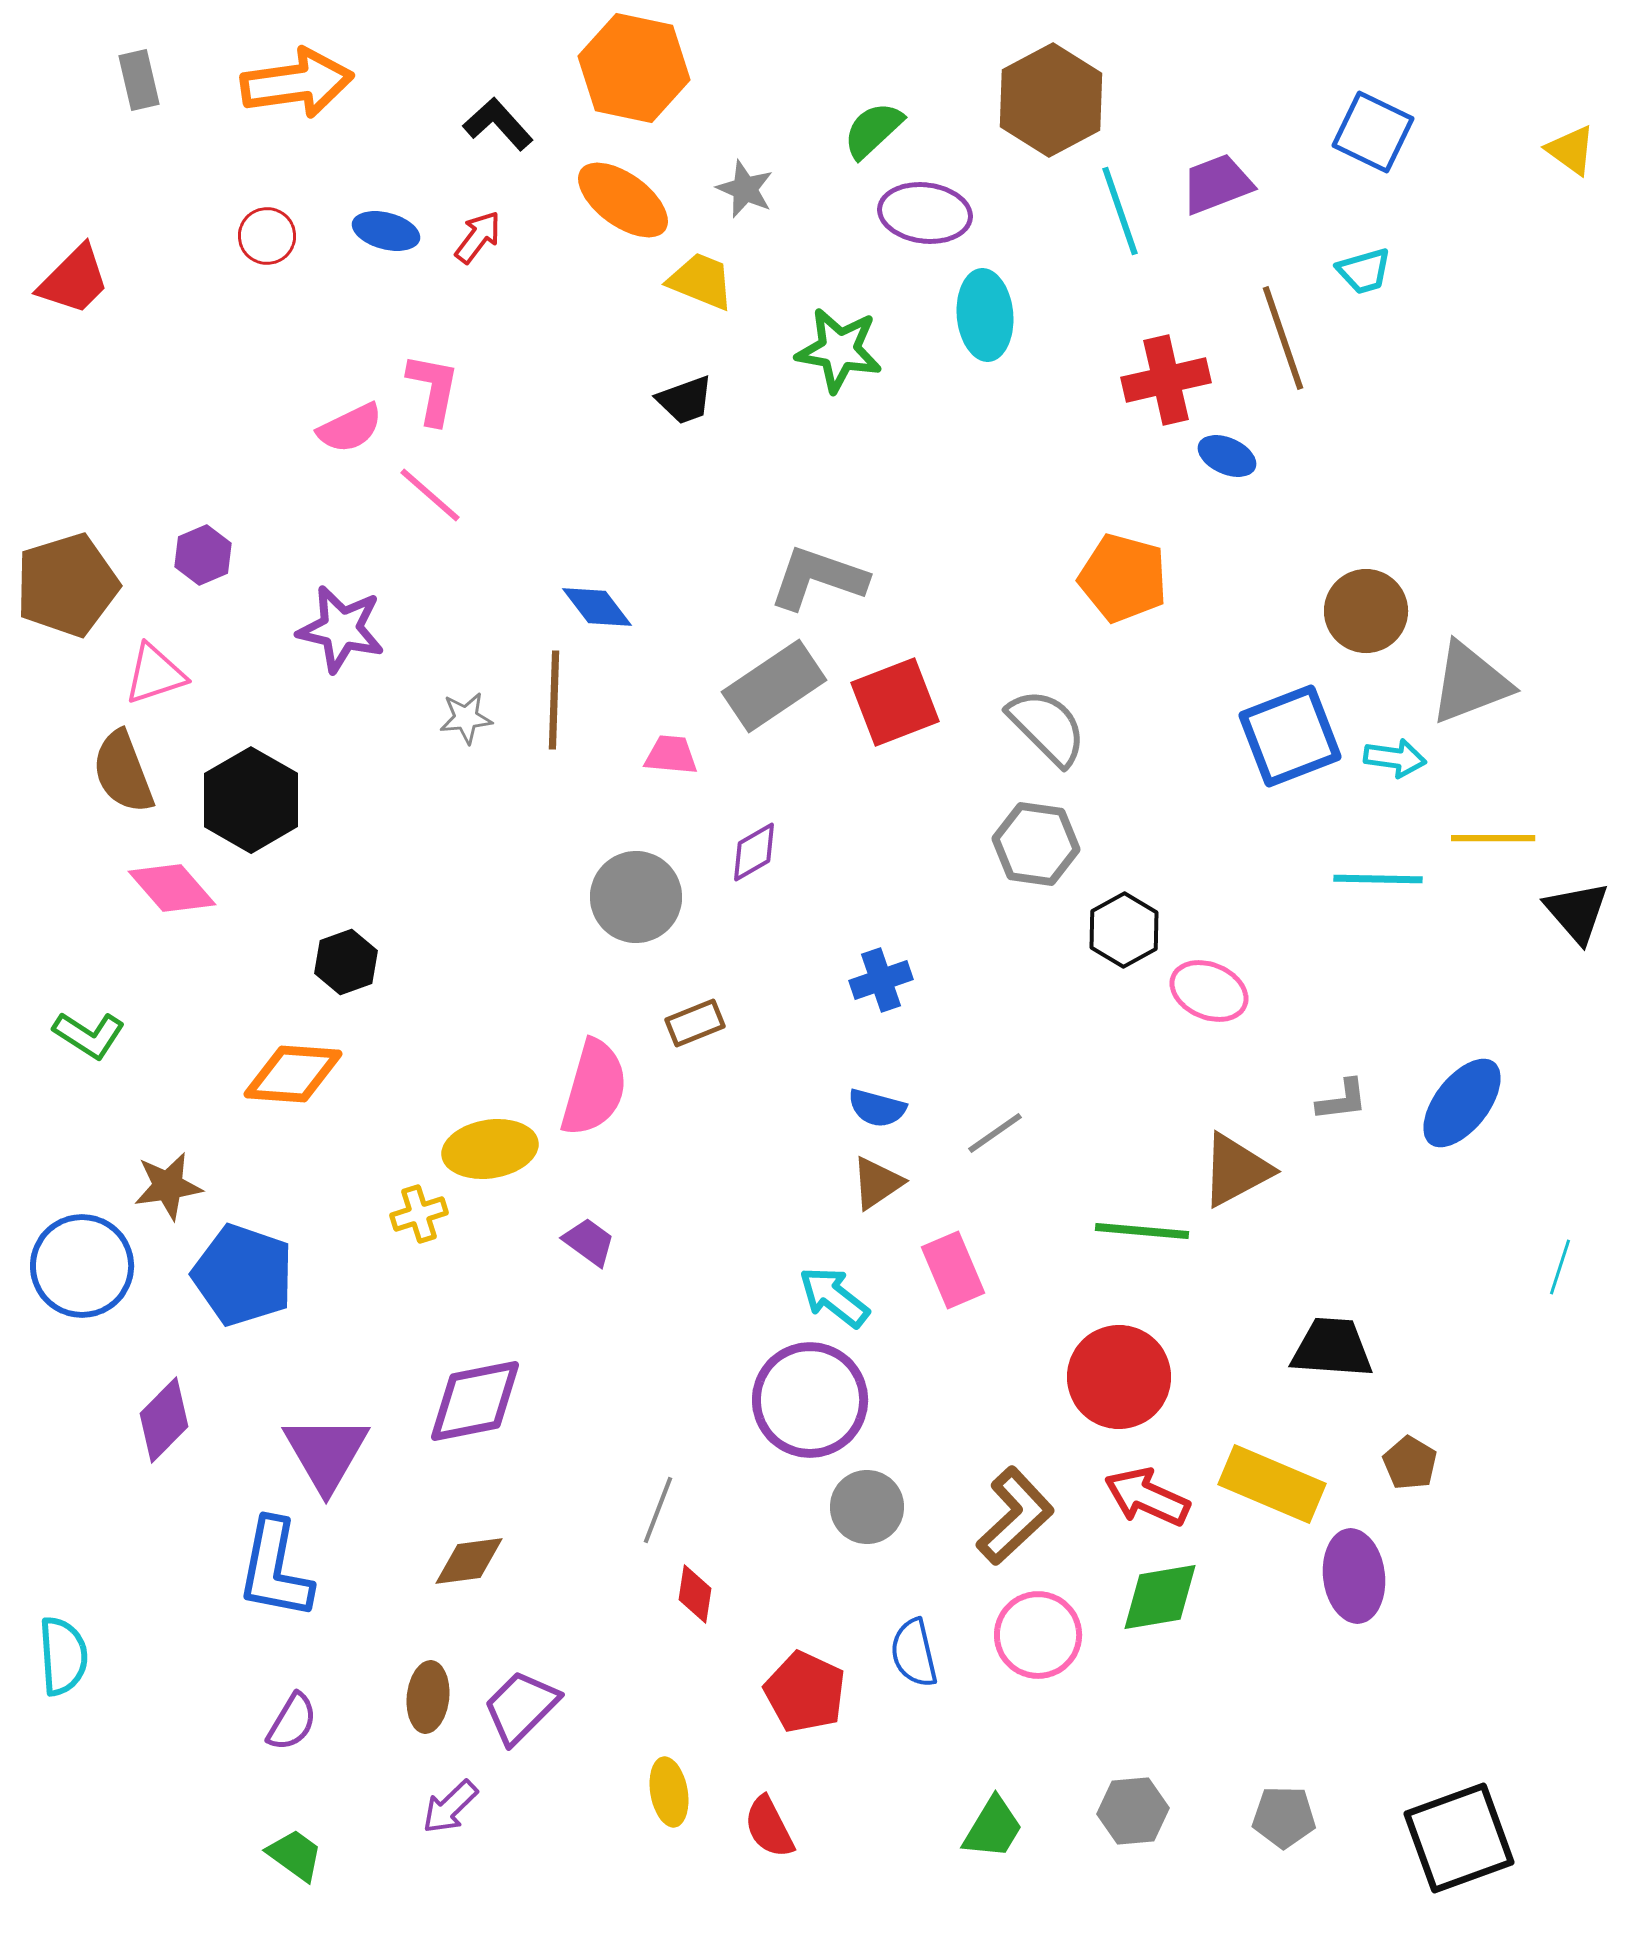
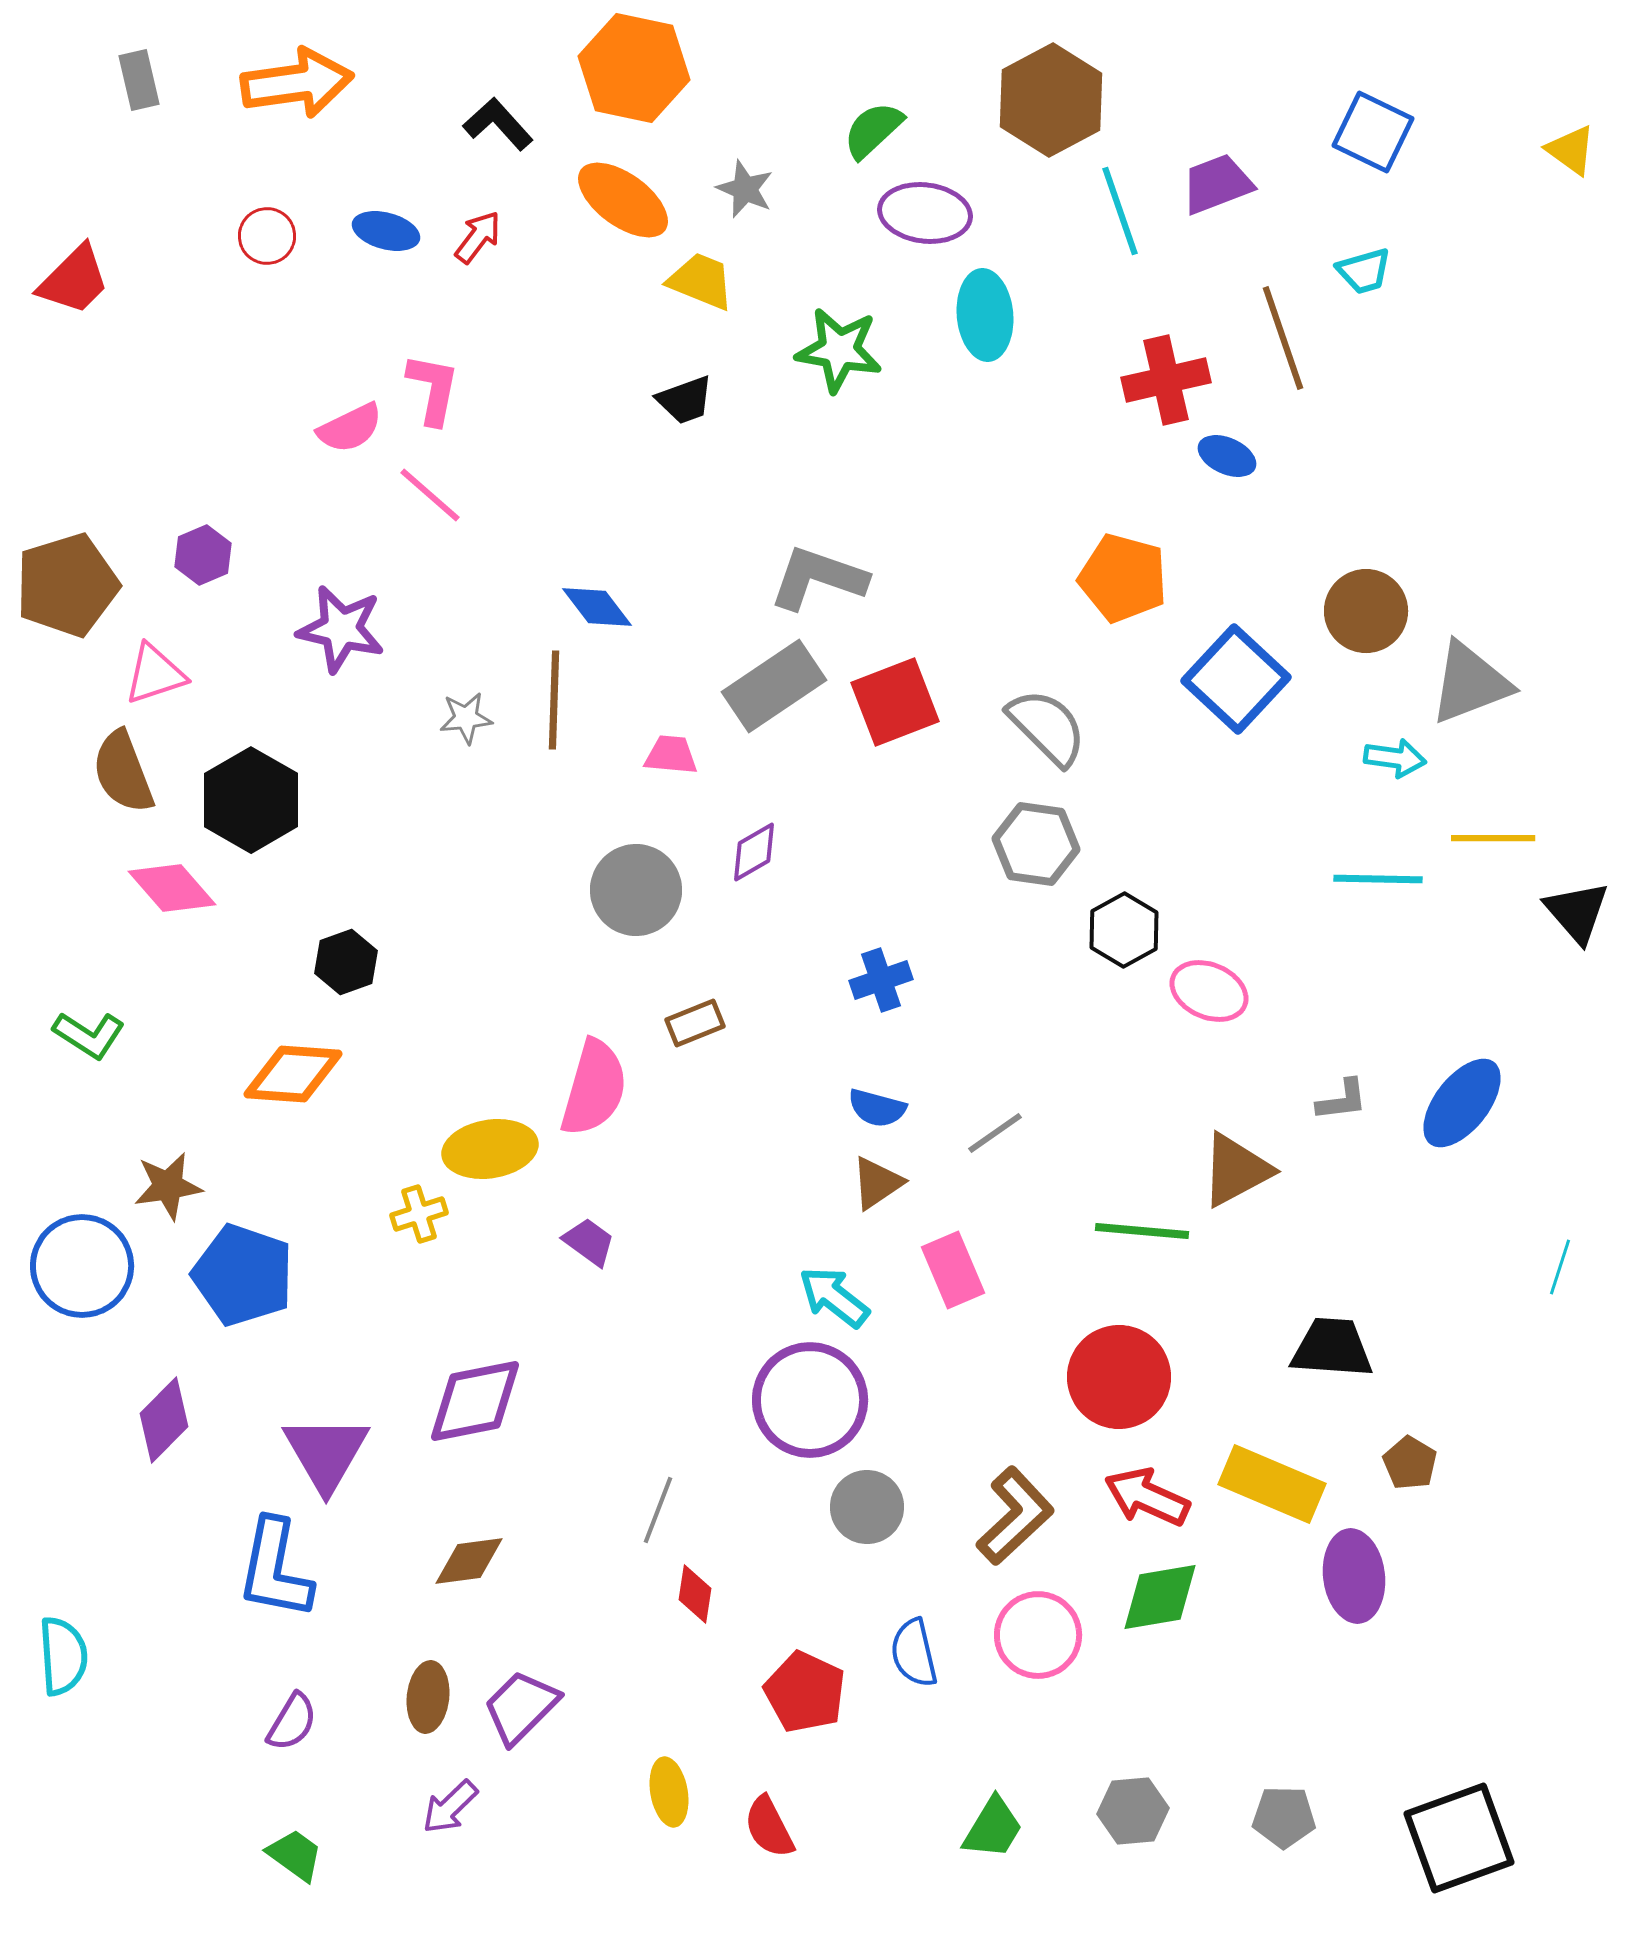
blue square at (1290, 736): moved 54 px left, 57 px up; rotated 26 degrees counterclockwise
gray circle at (636, 897): moved 7 px up
